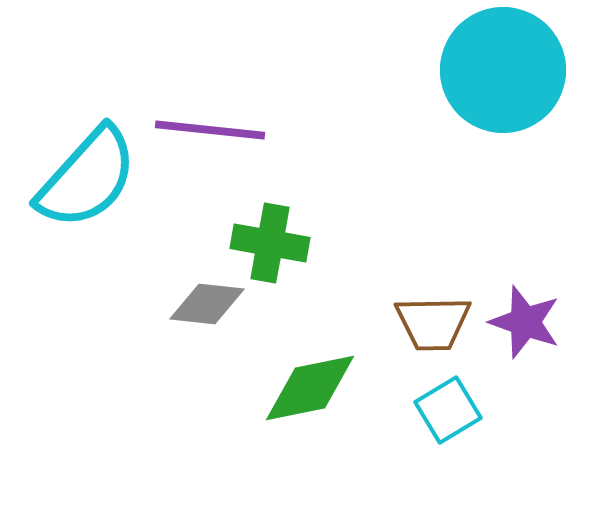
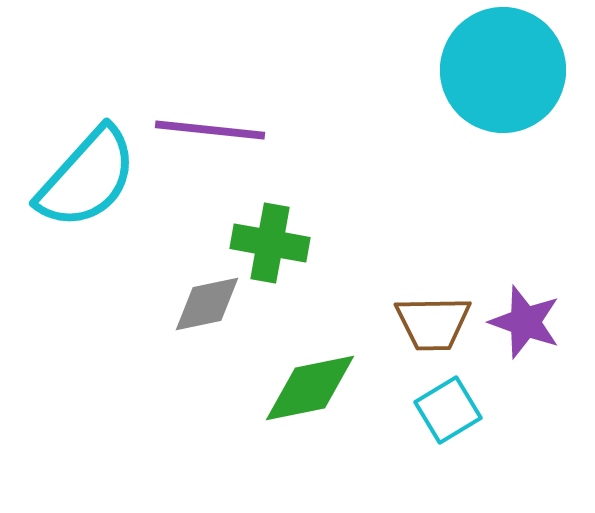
gray diamond: rotated 18 degrees counterclockwise
